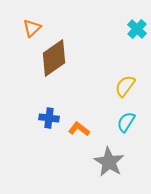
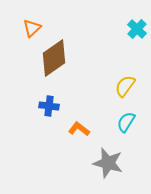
blue cross: moved 12 px up
gray star: moved 1 px left, 1 px down; rotated 16 degrees counterclockwise
